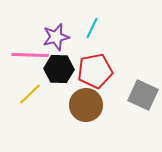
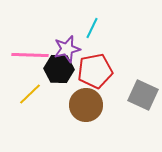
purple star: moved 11 px right, 12 px down
